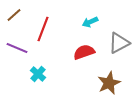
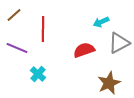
cyan arrow: moved 11 px right
red line: rotated 20 degrees counterclockwise
red semicircle: moved 2 px up
